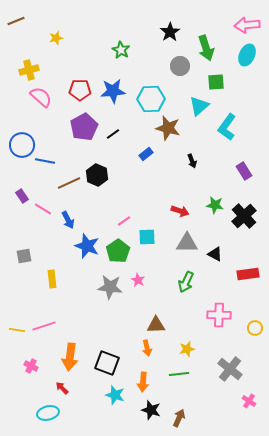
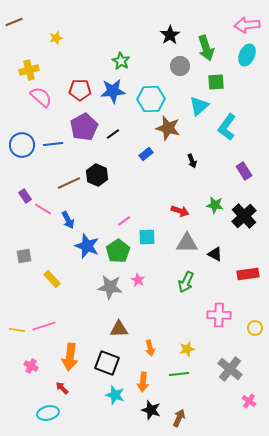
brown line at (16, 21): moved 2 px left, 1 px down
black star at (170, 32): moved 3 px down
green star at (121, 50): moved 11 px down
blue line at (45, 161): moved 8 px right, 17 px up; rotated 18 degrees counterclockwise
purple rectangle at (22, 196): moved 3 px right
yellow rectangle at (52, 279): rotated 36 degrees counterclockwise
brown triangle at (156, 325): moved 37 px left, 4 px down
orange arrow at (147, 348): moved 3 px right
